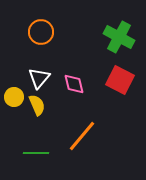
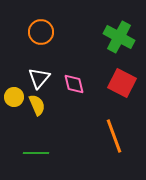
red square: moved 2 px right, 3 px down
orange line: moved 32 px right; rotated 60 degrees counterclockwise
